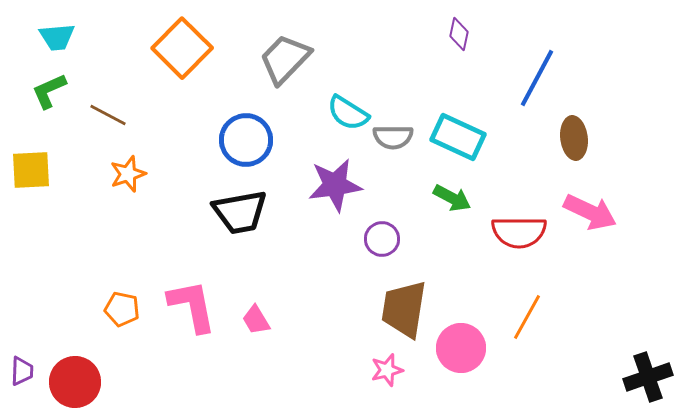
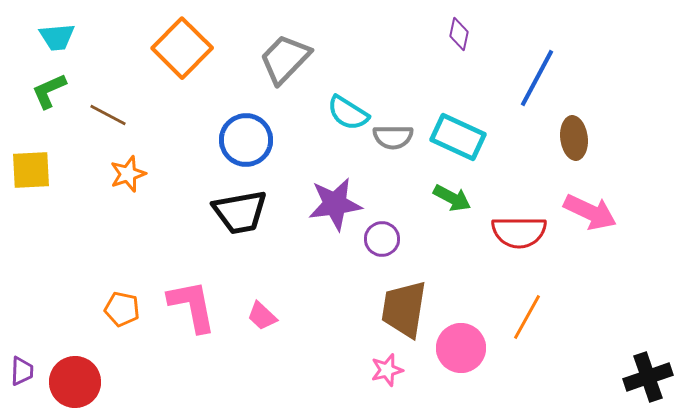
purple star: moved 19 px down
pink trapezoid: moved 6 px right, 4 px up; rotated 16 degrees counterclockwise
